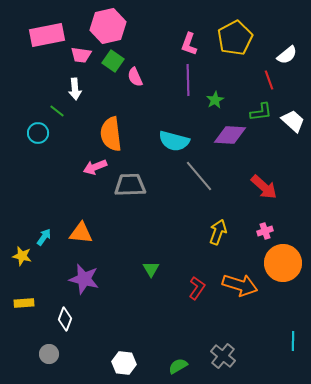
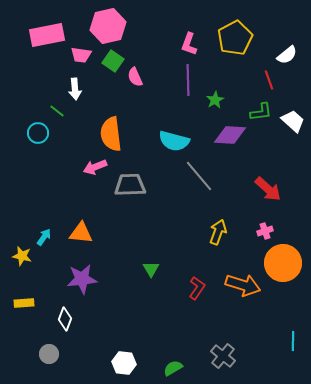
red arrow: moved 4 px right, 2 px down
purple star: moved 2 px left; rotated 20 degrees counterclockwise
orange arrow: moved 3 px right
green semicircle: moved 5 px left, 2 px down
